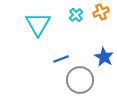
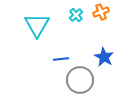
cyan triangle: moved 1 px left, 1 px down
blue line: rotated 14 degrees clockwise
